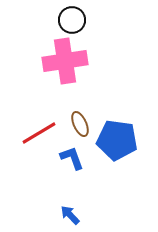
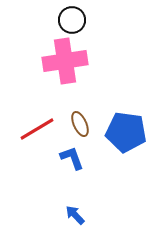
red line: moved 2 px left, 4 px up
blue pentagon: moved 9 px right, 8 px up
blue arrow: moved 5 px right
